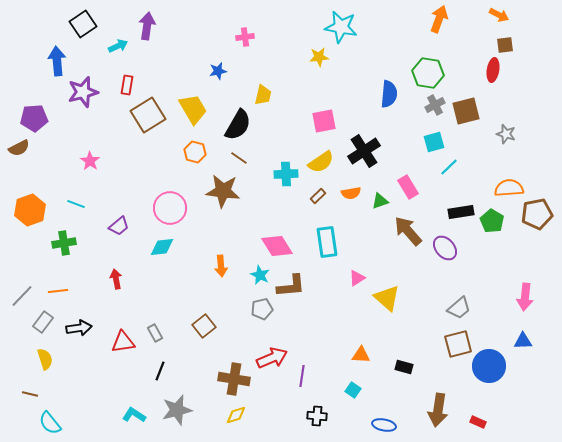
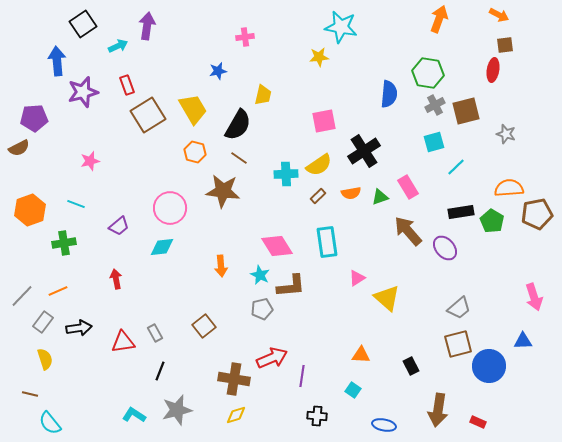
red rectangle at (127, 85): rotated 30 degrees counterclockwise
pink star at (90, 161): rotated 24 degrees clockwise
yellow semicircle at (321, 162): moved 2 px left, 3 px down
cyan line at (449, 167): moved 7 px right
green triangle at (380, 201): moved 4 px up
orange line at (58, 291): rotated 18 degrees counterclockwise
pink arrow at (525, 297): moved 9 px right; rotated 24 degrees counterclockwise
black rectangle at (404, 367): moved 7 px right, 1 px up; rotated 48 degrees clockwise
